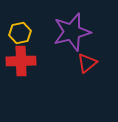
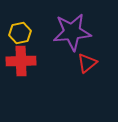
purple star: rotated 9 degrees clockwise
